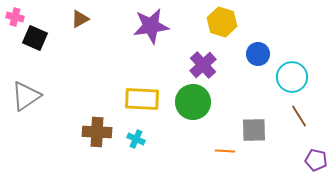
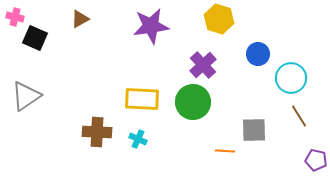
yellow hexagon: moved 3 px left, 3 px up
cyan circle: moved 1 px left, 1 px down
cyan cross: moved 2 px right
